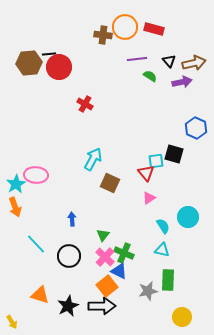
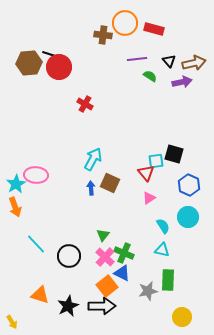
orange circle: moved 4 px up
black line: rotated 24 degrees clockwise
blue hexagon: moved 7 px left, 57 px down
blue arrow: moved 19 px right, 31 px up
blue triangle: moved 3 px right, 2 px down
